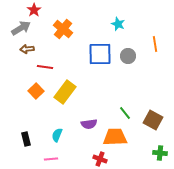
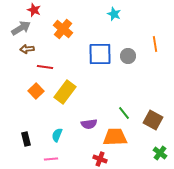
red star: rotated 16 degrees counterclockwise
cyan star: moved 4 px left, 10 px up
green line: moved 1 px left
green cross: rotated 32 degrees clockwise
